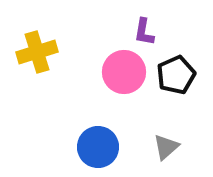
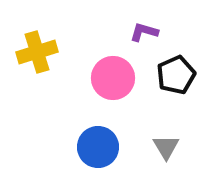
purple L-shape: rotated 96 degrees clockwise
pink circle: moved 11 px left, 6 px down
gray triangle: rotated 20 degrees counterclockwise
